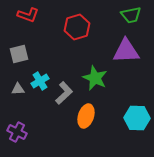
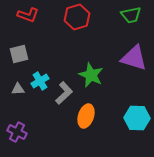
red hexagon: moved 10 px up
purple triangle: moved 8 px right, 7 px down; rotated 20 degrees clockwise
green star: moved 4 px left, 3 px up
